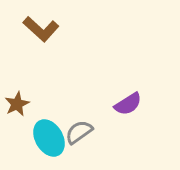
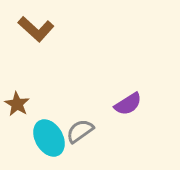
brown L-shape: moved 5 px left
brown star: rotated 15 degrees counterclockwise
gray semicircle: moved 1 px right, 1 px up
